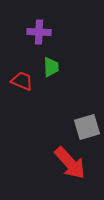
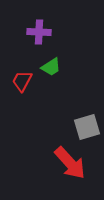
green trapezoid: rotated 60 degrees clockwise
red trapezoid: rotated 85 degrees counterclockwise
